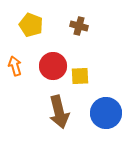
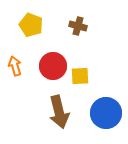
brown cross: moved 1 px left
